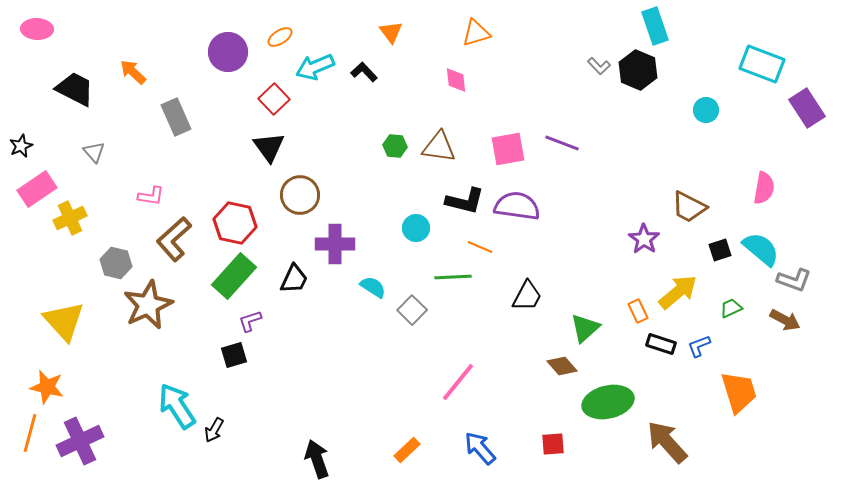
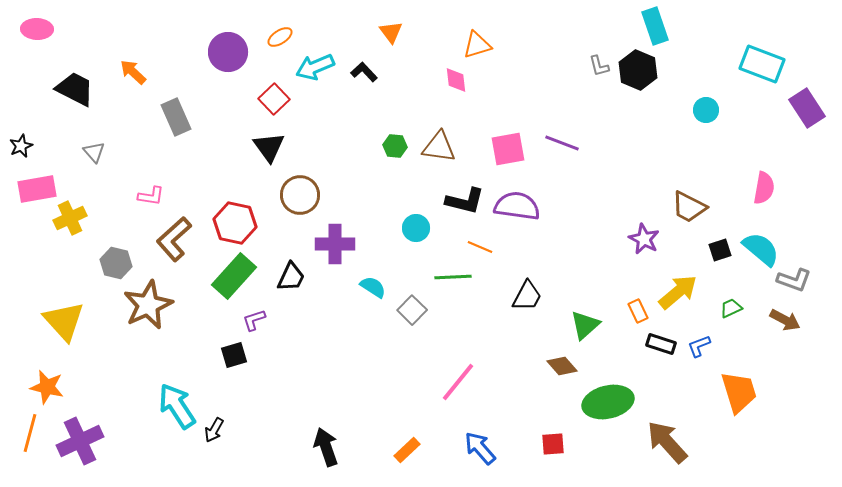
orange triangle at (476, 33): moved 1 px right, 12 px down
gray L-shape at (599, 66): rotated 30 degrees clockwise
pink rectangle at (37, 189): rotated 24 degrees clockwise
purple star at (644, 239): rotated 8 degrees counterclockwise
black trapezoid at (294, 279): moved 3 px left, 2 px up
purple L-shape at (250, 321): moved 4 px right, 1 px up
green triangle at (585, 328): moved 3 px up
black arrow at (317, 459): moved 9 px right, 12 px up
